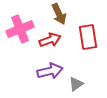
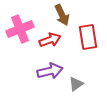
brown arrow: moved 3 px right, 1 px down
